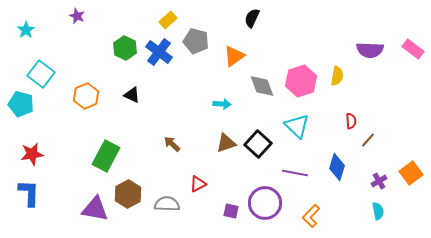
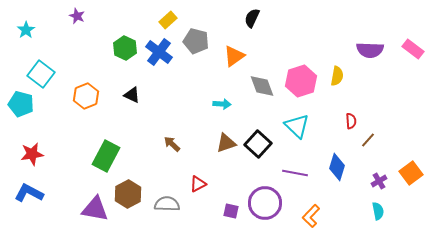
blue L-shape: rotated 64 degrees counterclockwise
